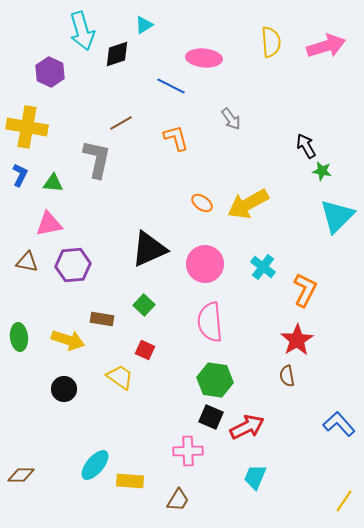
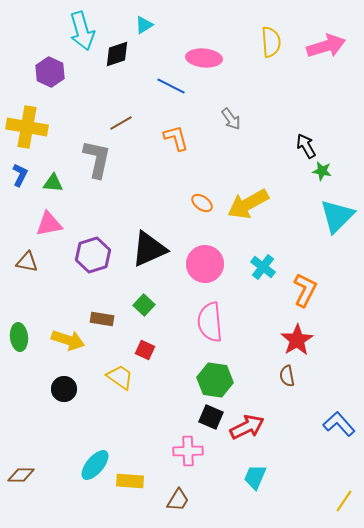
purple hexagon at (73, 265): moved 20 px right, 10 px up; rotated 12 degrees counterclockwise
